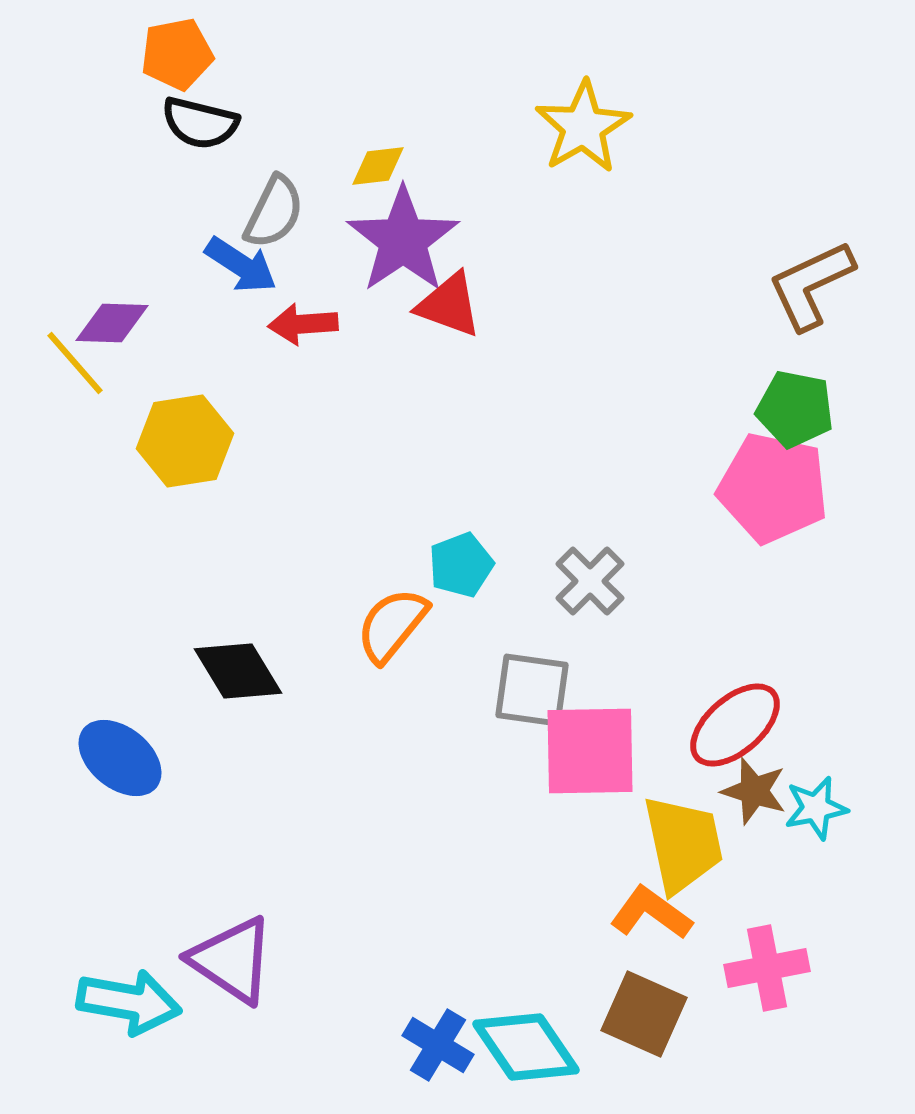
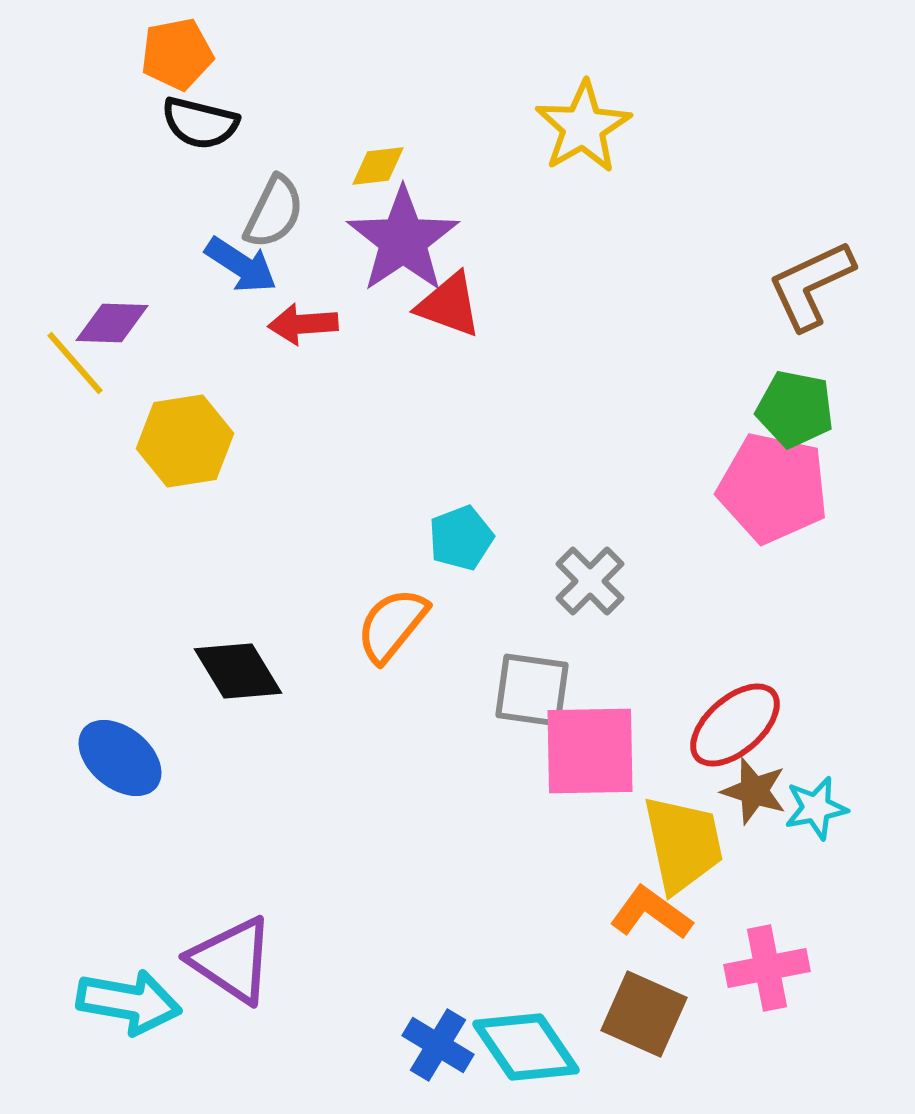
cyan pentagon: moved 27 px up
